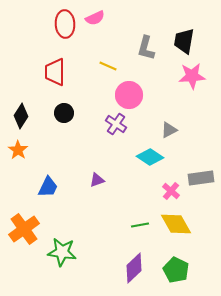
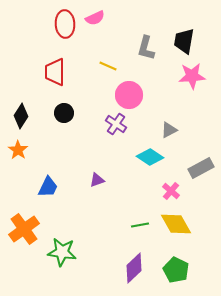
gray rectangle: moved 10 px up; rotated 20 degrees counterclockwise
